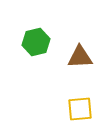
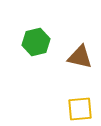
brown triangle: rotated 16 degrees clockwise
